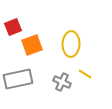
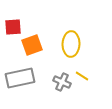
red square: rotated 18 degrees clockwise
yellow line: moved 3 px left, 2 px down
gray rectangle: moved 2 px right, 1 px up
